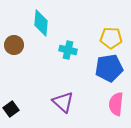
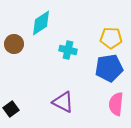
cyan diamond: rotated 52 degrees clockwise
brown circle: moved 1 px up
purple triangle: rotated 15 degrees counterclockwise
